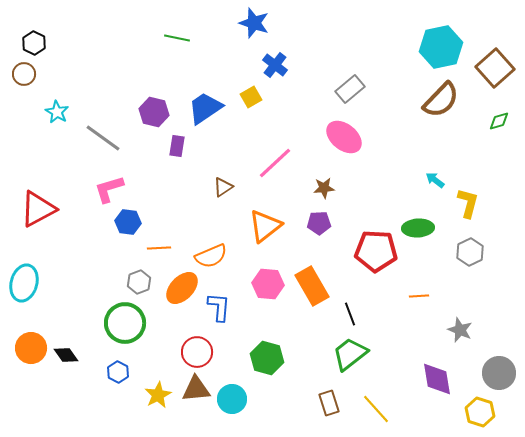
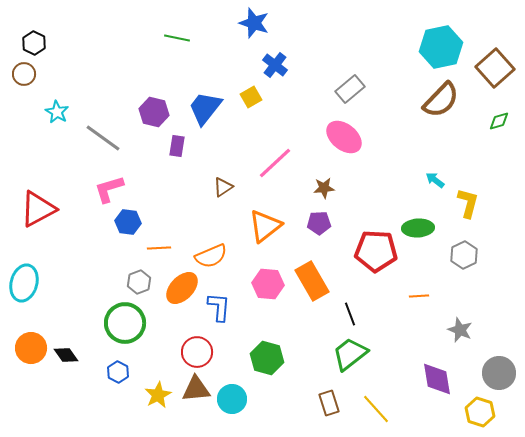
blue trapezoid at (205, 108): rotated 18 degrees counterclockwise
gray hexagon at (470, 252): moved 6 px left, 3 px down
orange rectangle at (312, 286): moved 5 px up
